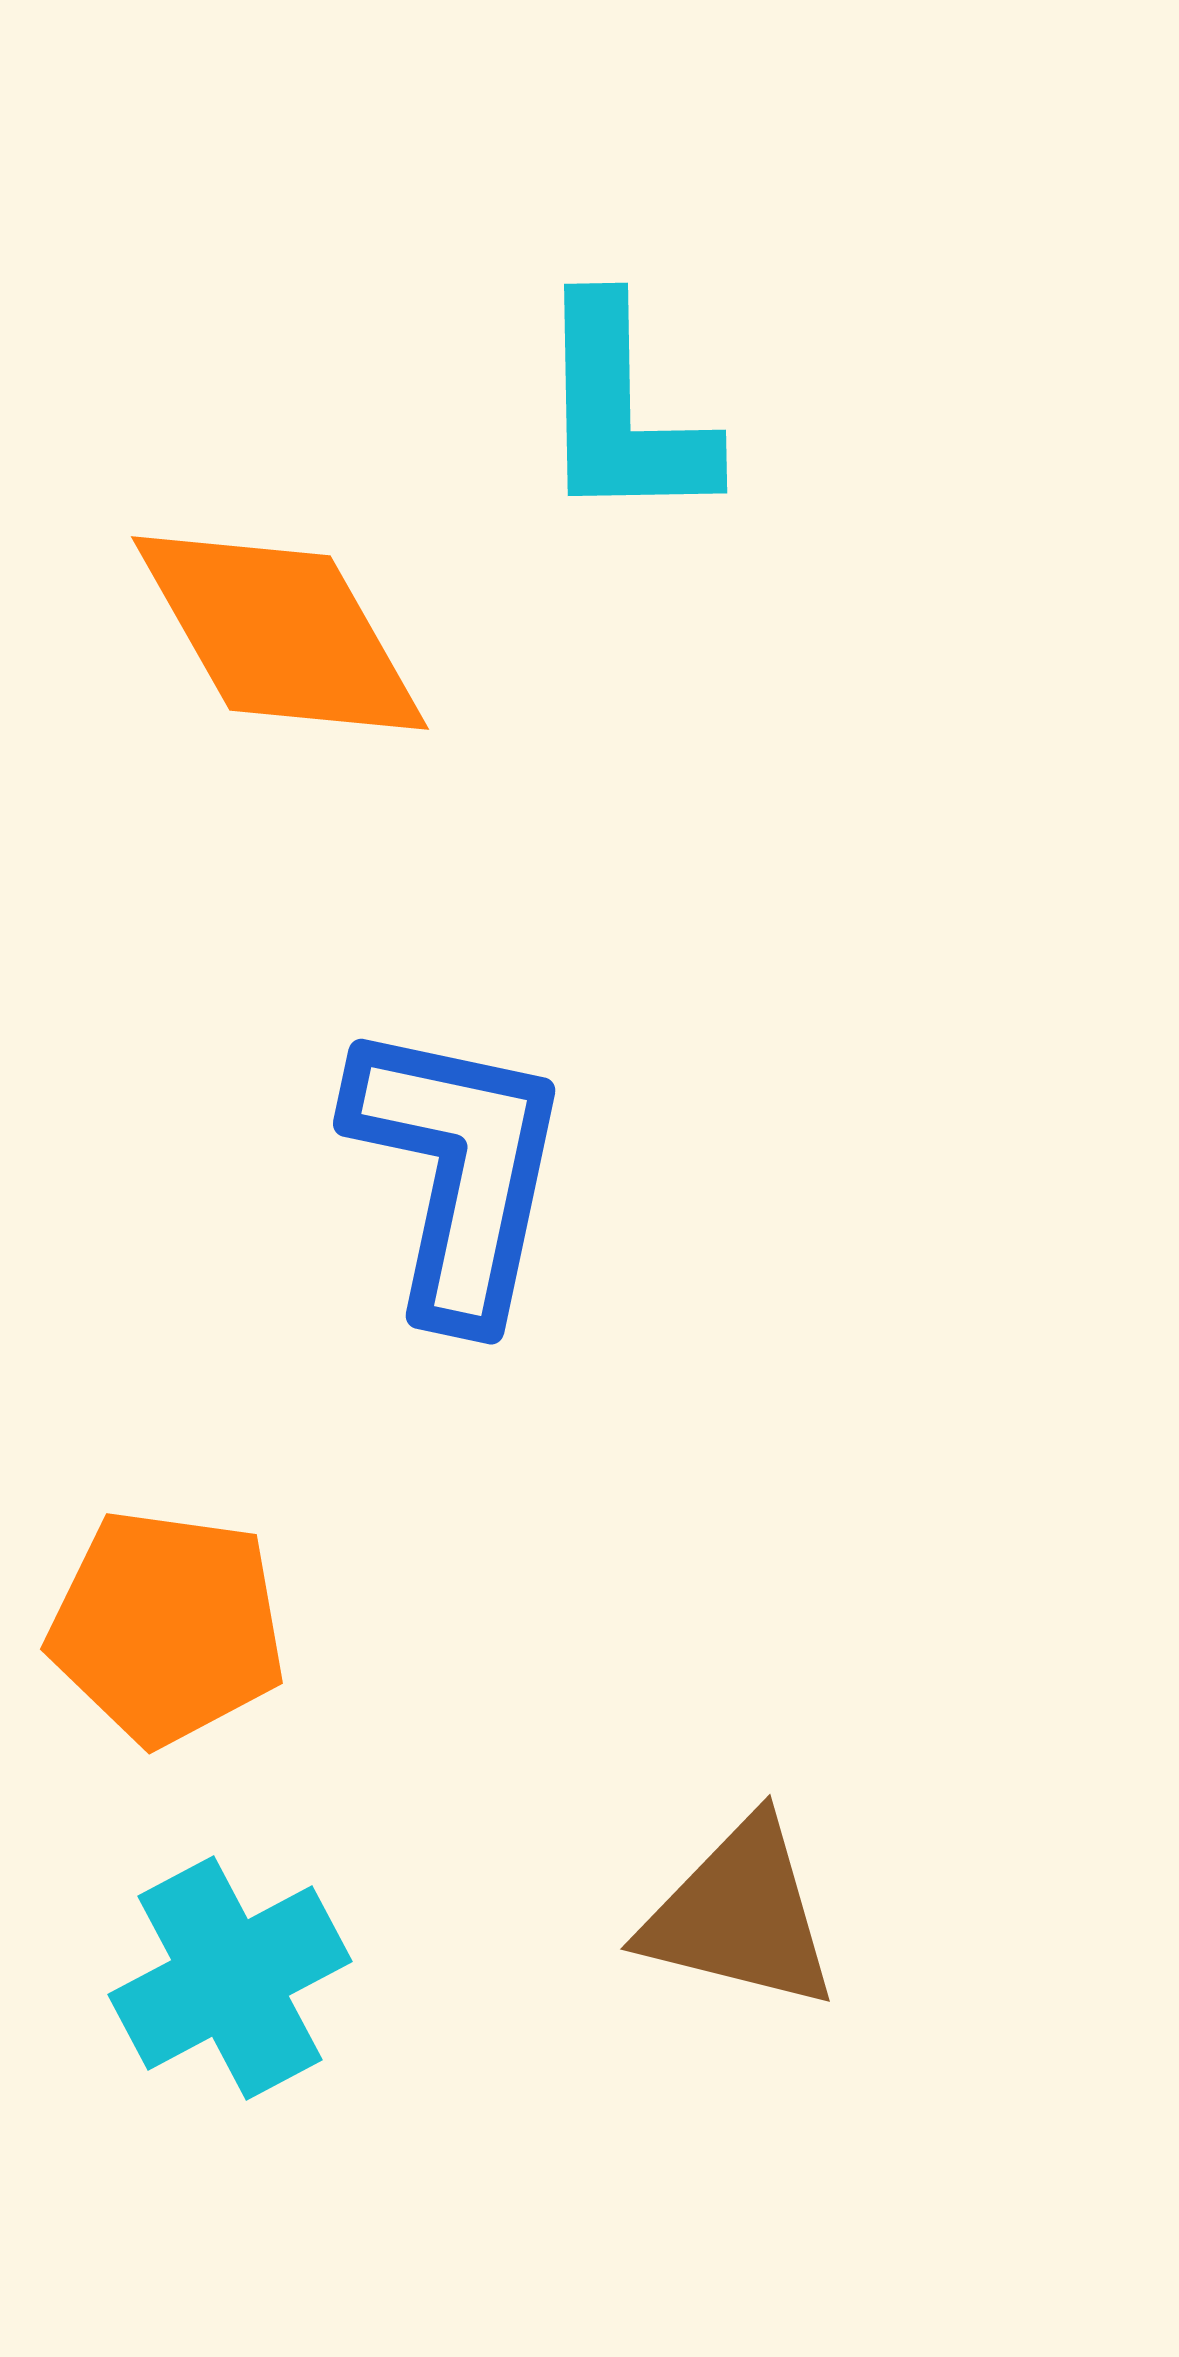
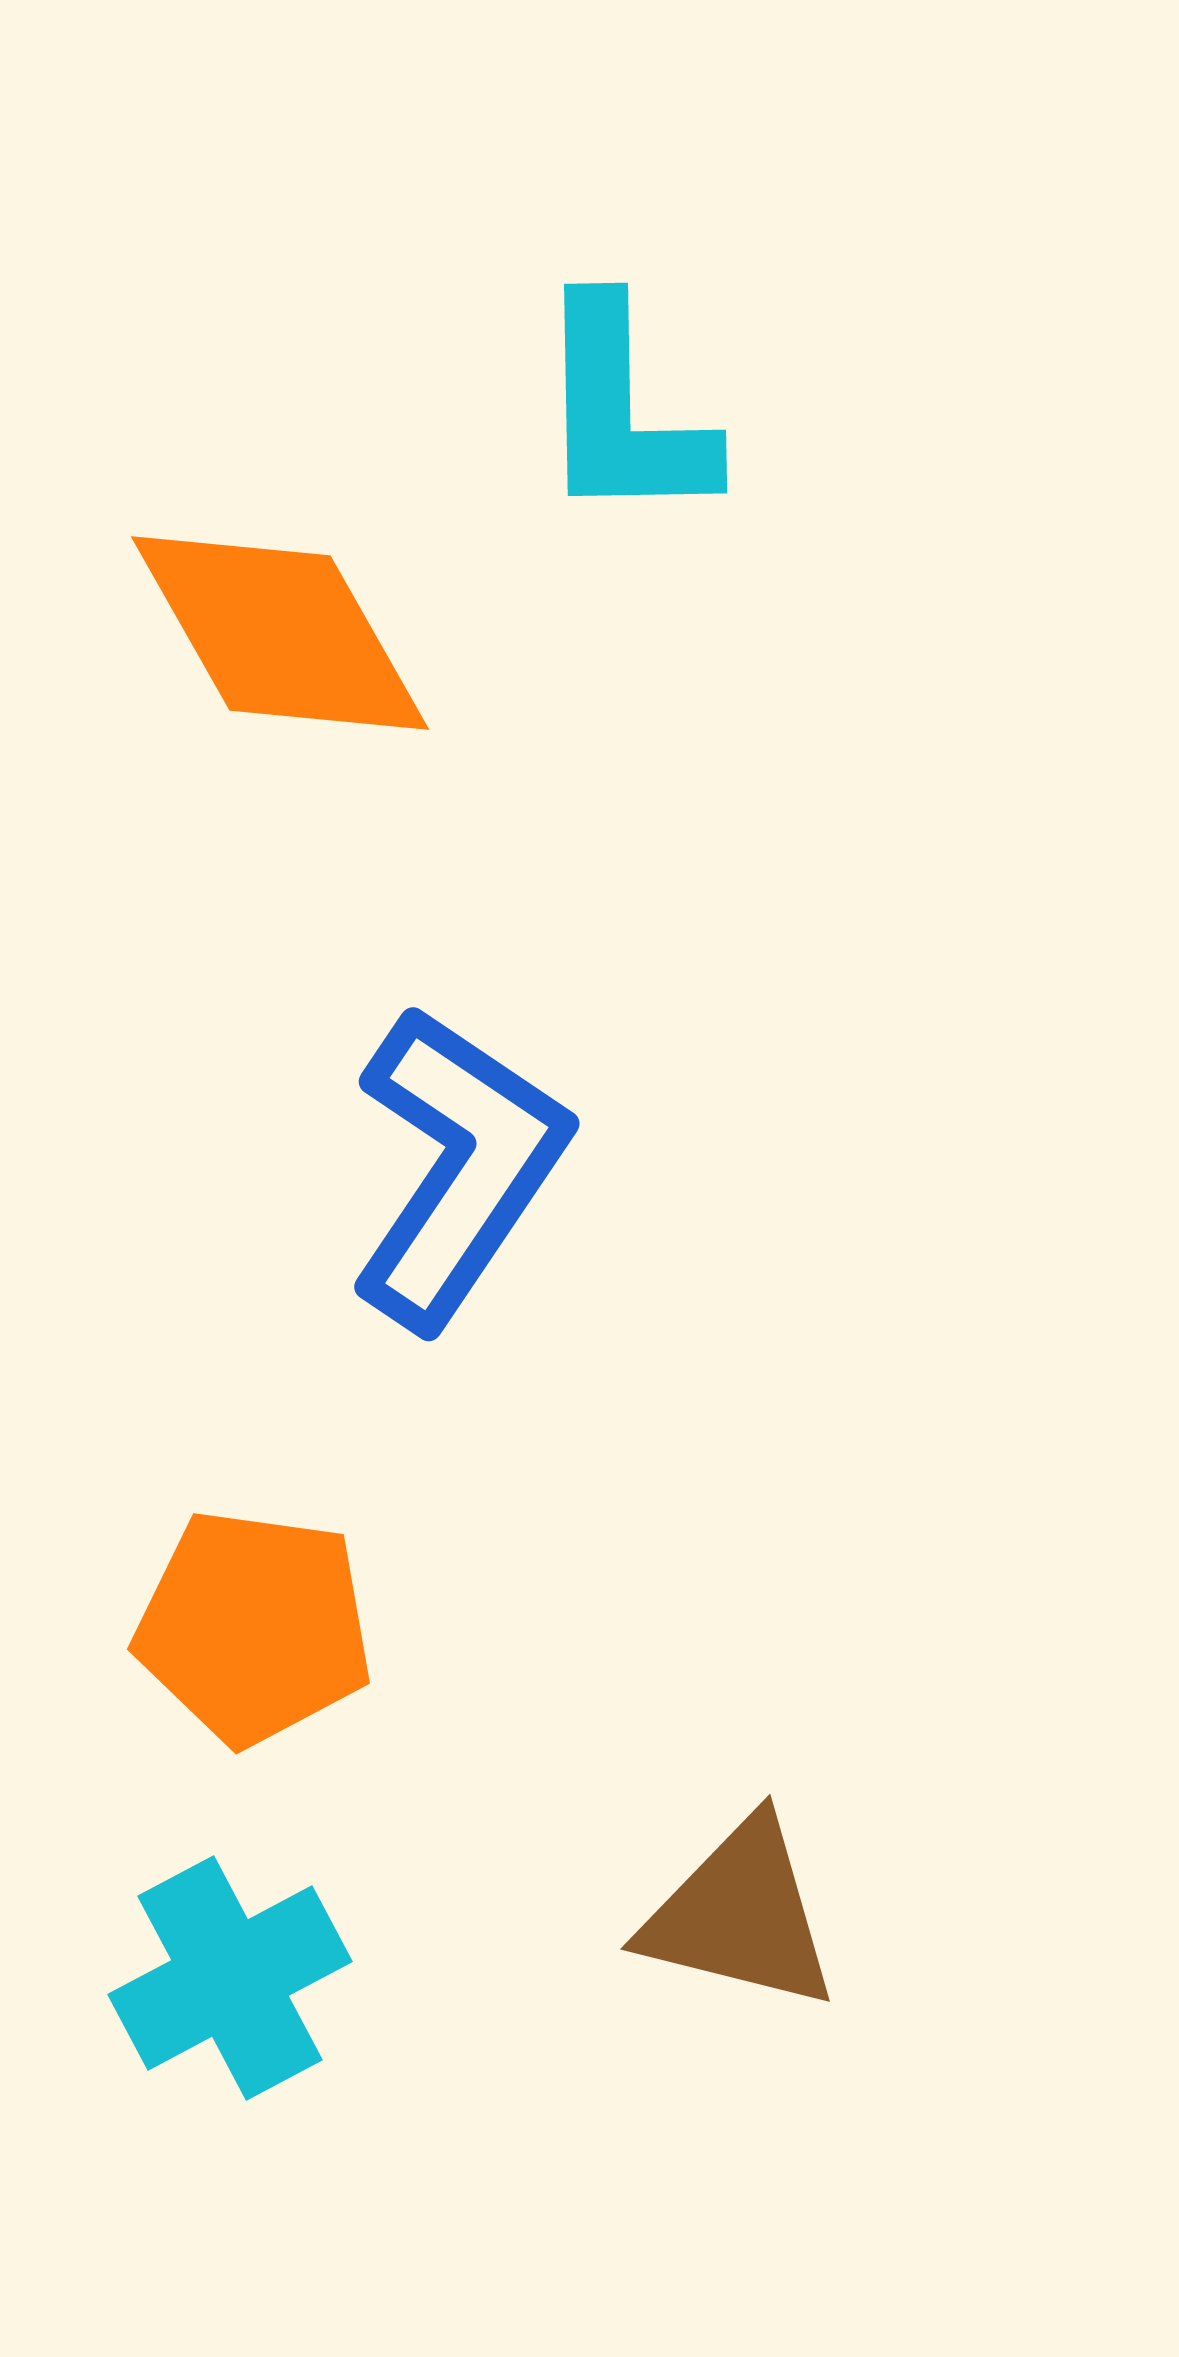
blue L-shape: moved 4 px up; rotated 22 degrees clockwise
orange pentagon: moved 87 px right
